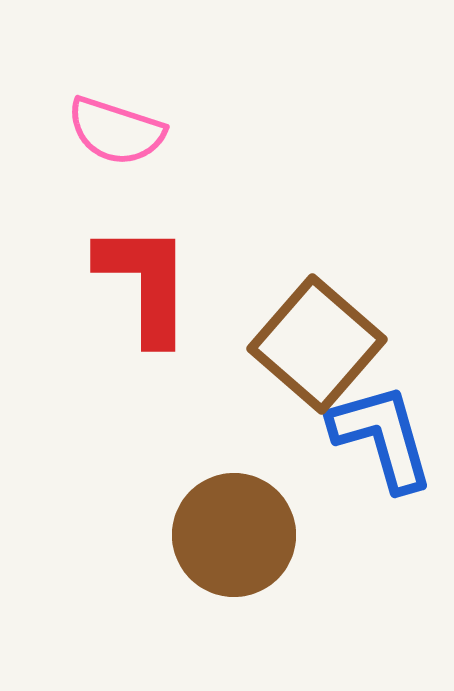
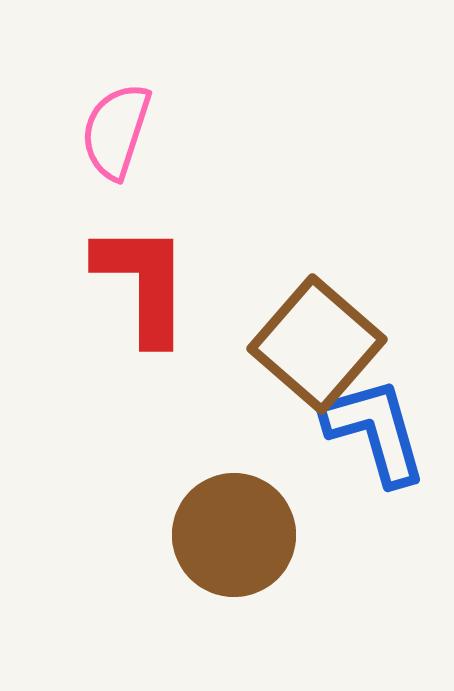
pink semicircle: rotated 90 degrees clockwise
red L-shape: moved 2 px left
blue L-shape: moved 7 px left, 6 px up
